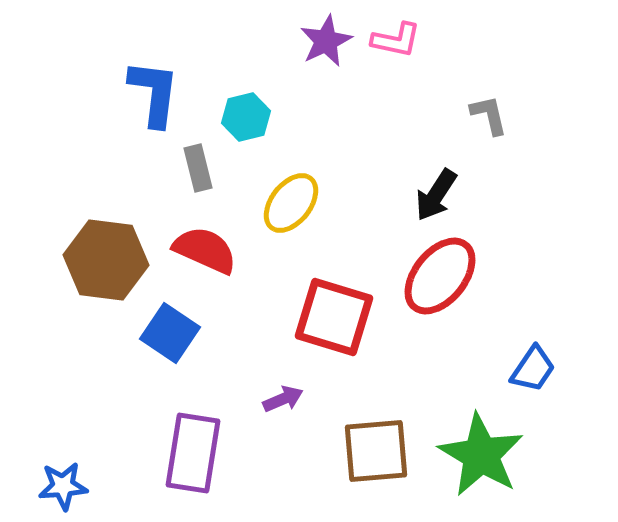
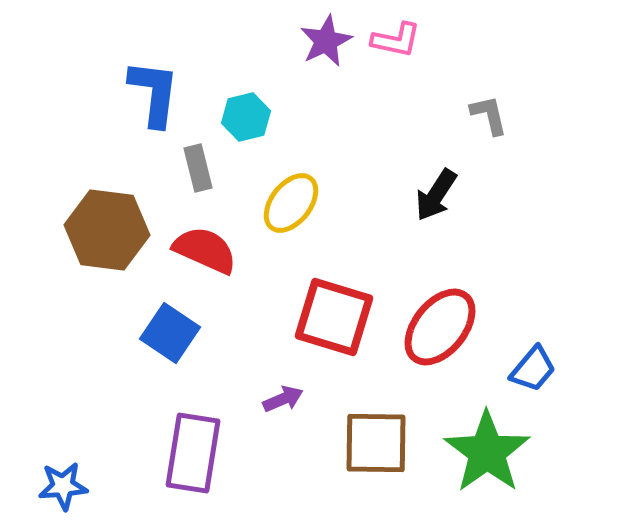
brown hexagon: moved 1 px right, 30 px up
red ellipse: moved 51 px down
blue trapezoid: rotated 6 degrees clockwise
brown square: moved 8 px up; rotated 6 degrees clockwise
green star: moved 6 px right, 3 px up; rotated 6 degrees clockwise
